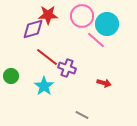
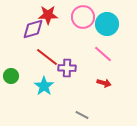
pink circle: moved 1 px right, 1 px down
pink line: moved 7 px right, 14 px down
purple cross: rotated 18 degrees counterclockwise
